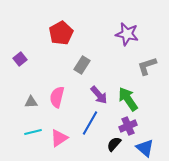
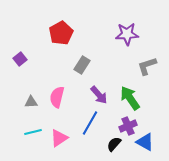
purple star: rotated 15 degrees counterclockwise
green arrow: moved 2 px right, 1 px up
blue triangle: moved 6 px up; rotated 12 degrees counterclockwise
